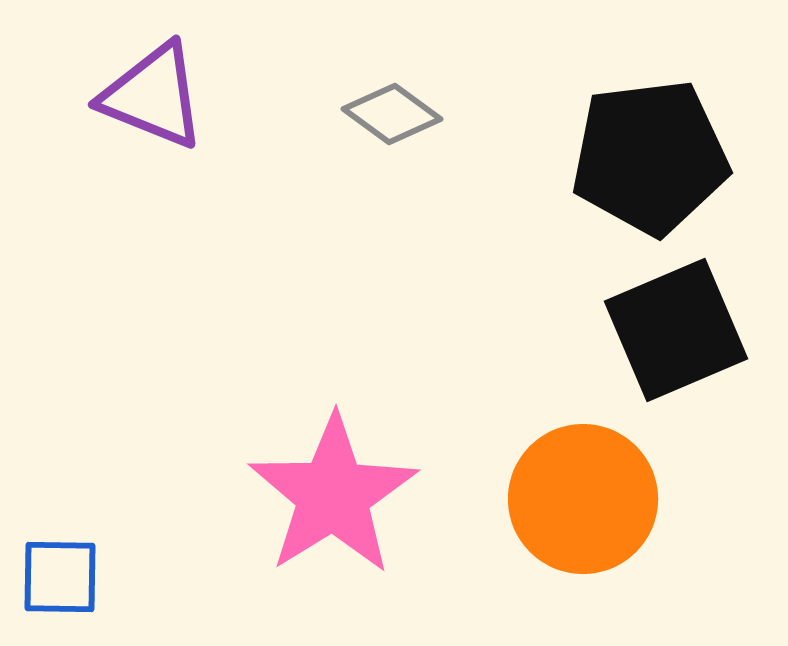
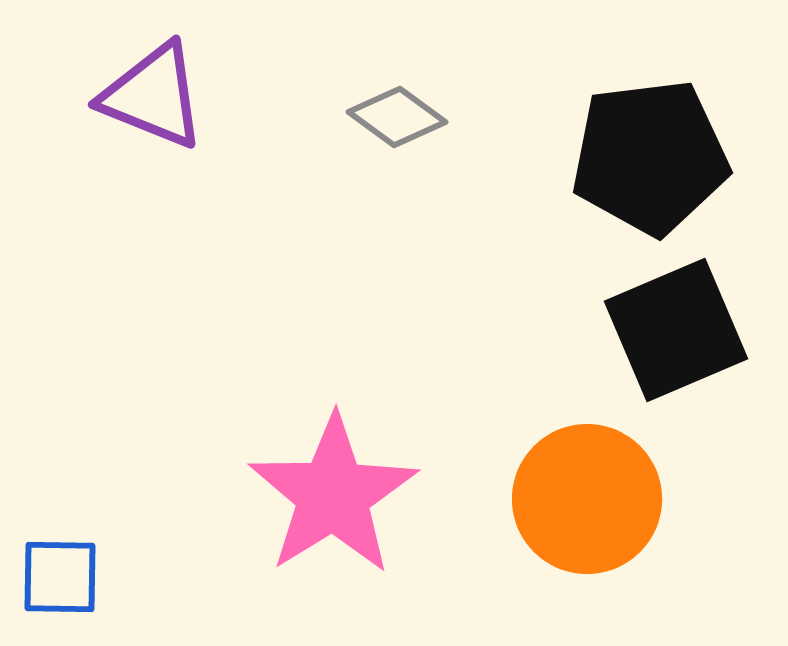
gray diamond: moved 5 px right, 3 px down
orange circle: moved 4 px right
